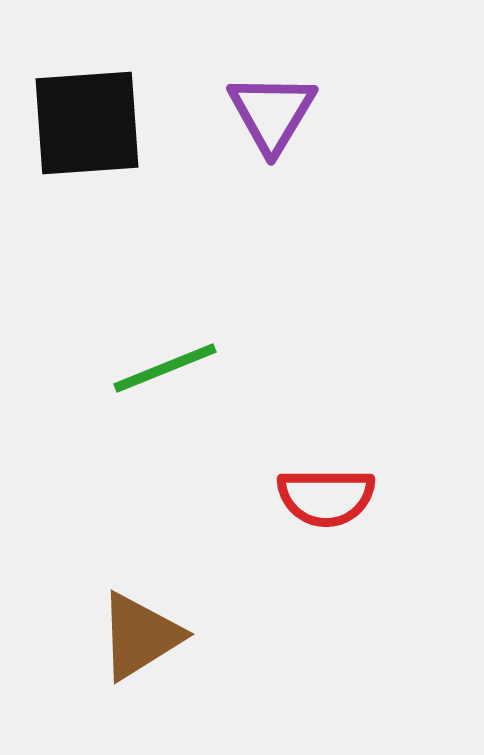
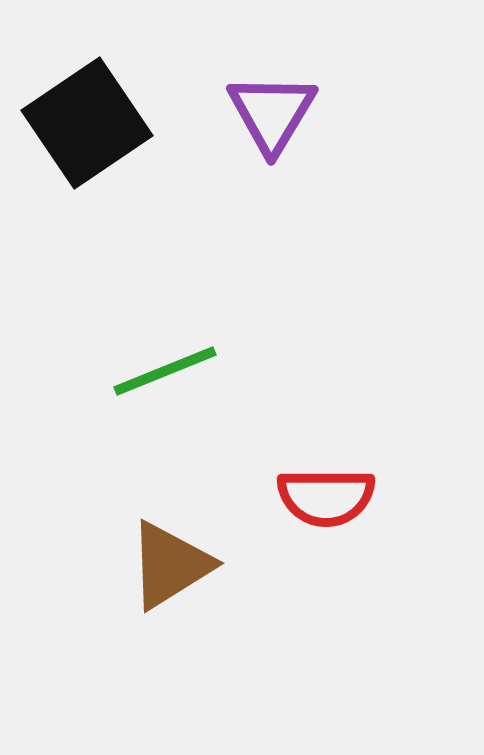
black square: rotated 30 degrees counterclockwise
green line: moved 3 px down
brown triangle: moved 30 px right, 71 px up
